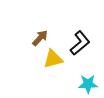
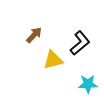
brown arrow: moved 6 px left, 3 px up
yellow triangle: moved 1 px down
